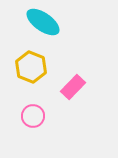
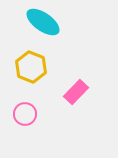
pink rectangle: moved 3 px right, 5 px down
pink circle: moved 8 px left, 2 px up
